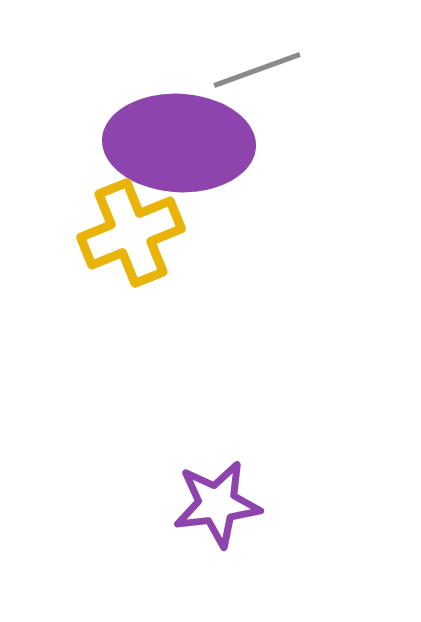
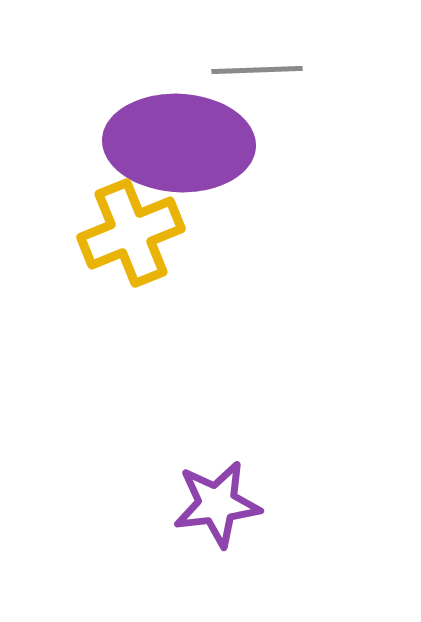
gray line: rotated 18 degrees clockwise
